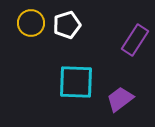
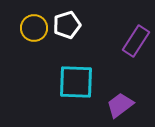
yellow circle: moved 3 px right, 5 px down
purple rectangle: moved 1 px right, 1 px down
purple trapezoid: moved 6 px down
